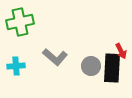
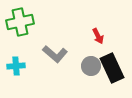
red arrow: moved 23 px left, 15 px up
gray L-shape: moved 3 px up
black rectangle: rotated 28 degrees counterclockwise
